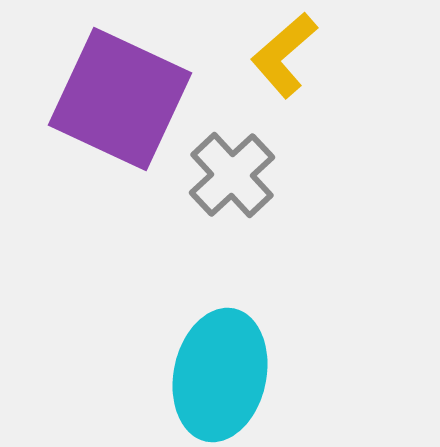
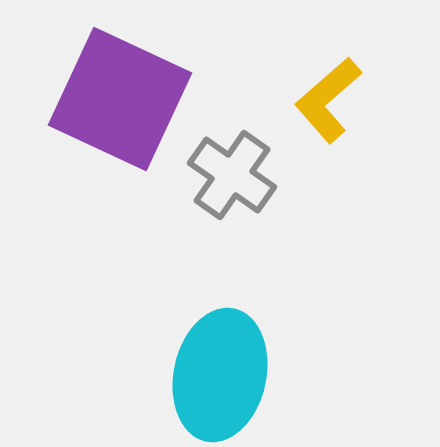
yellow L-shape: moved 44 px right, 45 px down
gray cross: rotated 12 degrees counterclockwise
